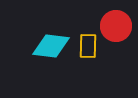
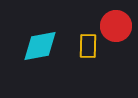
cyan diamond: moved 11 px left; rotated 18 degrees counterclockwise
